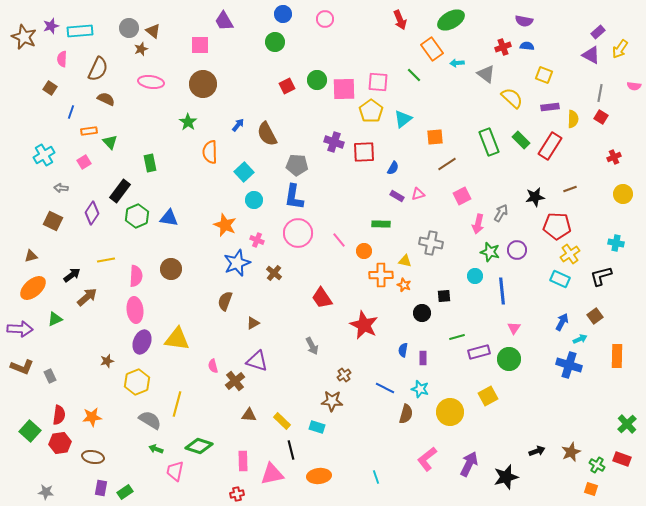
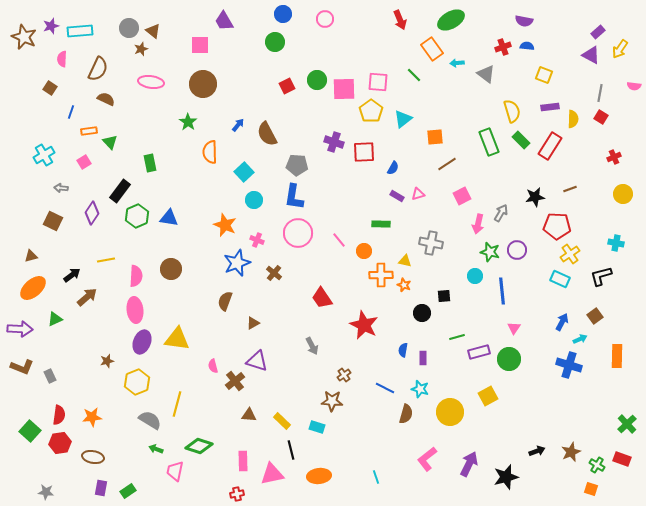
yellow semicircle at (512, 98): moved 13 px down; rotated 30 degrees clockwise
green rectangle at (125, 492): moved 3 px right, 1 px up
